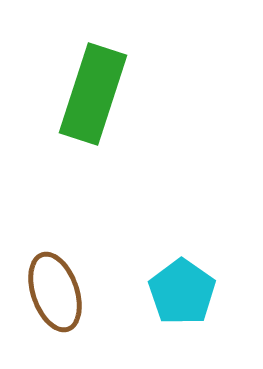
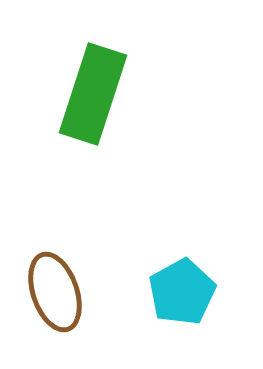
cyan pentagon: rotated 8 degrees clockwise
